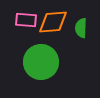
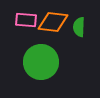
orange diamond: rotated 12 degrees clockwise
green semicircle: moved 2 px left, 1 px up
